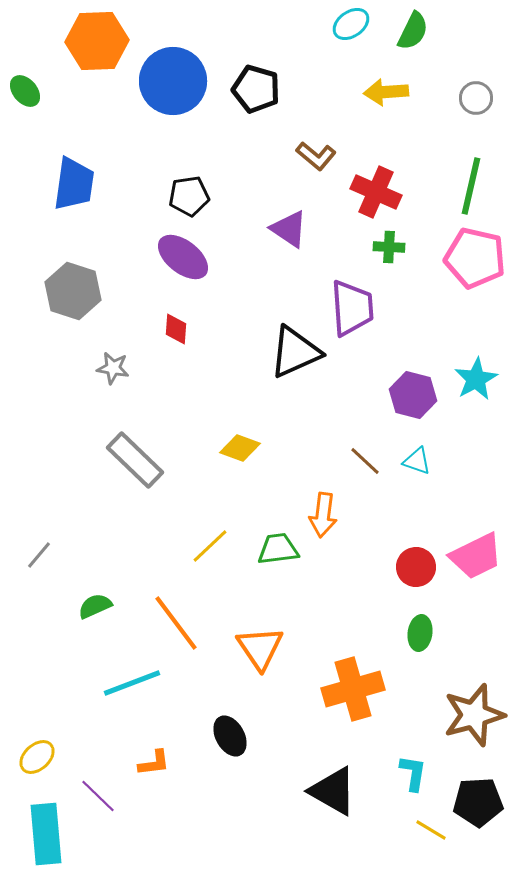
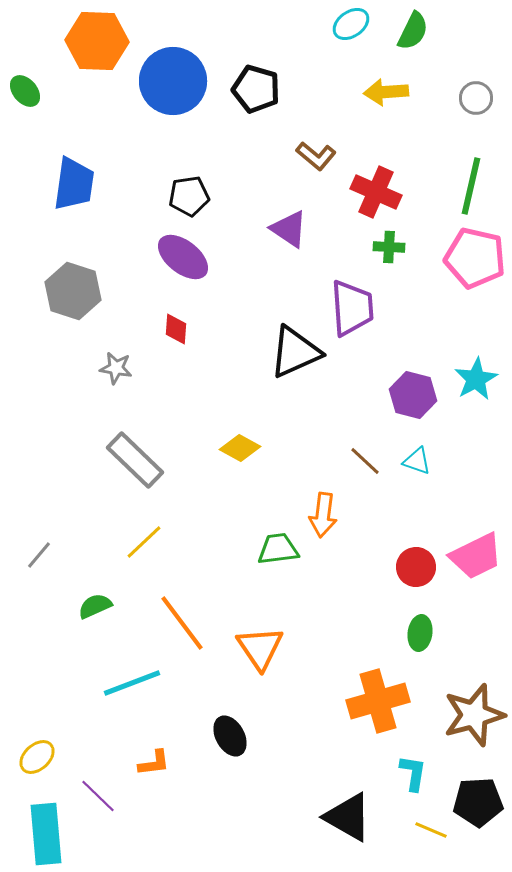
orange hexagon at (97, 41): rotated 4 degrees clockwise
gray star at (113, 368): moved 3 px right
yellow diamond at (240, 448): rotated 9 degrees clockwise
yellow line at (210, 546): moved 66 px left, 4 px up
orange line at (176, 623): moved 6 px right
orange cross at (353, 689): moved 25 px right, 12 px down
black triangle at (333, 791): moved 15 px right, 26 px down
yellow line at (431, 830): rotated 8 degrees counterclockwise
